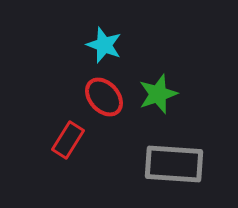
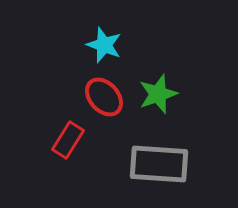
gray rectangle: moved 15 px left
